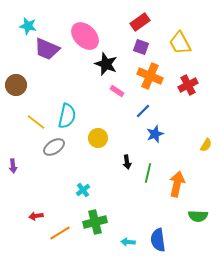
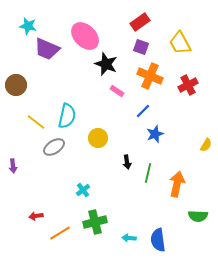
cyan arrow: moved 1 px right, 4 px up
